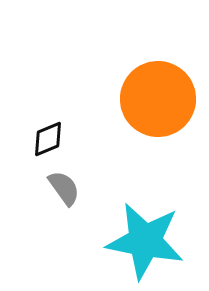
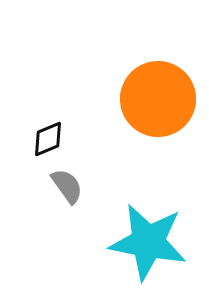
gray semicircle: moved 3 px right, 2 px up
cyan star: moved 3 px right, 1 px down
